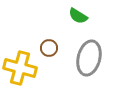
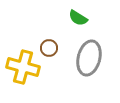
green semicircle: moved 2 px down
yellow cross: moved 3 px right, 1 px up
